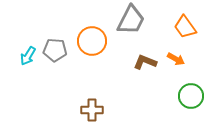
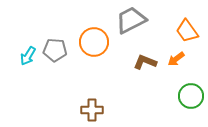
gray trapezoid: rotated 144 degrees counterclockwise
orange trapezoid: moved 2 px right, 4 px down
orange circle: moved 2 px right, 1 px down
orange arrow: rotated 114 degrees clockwise
